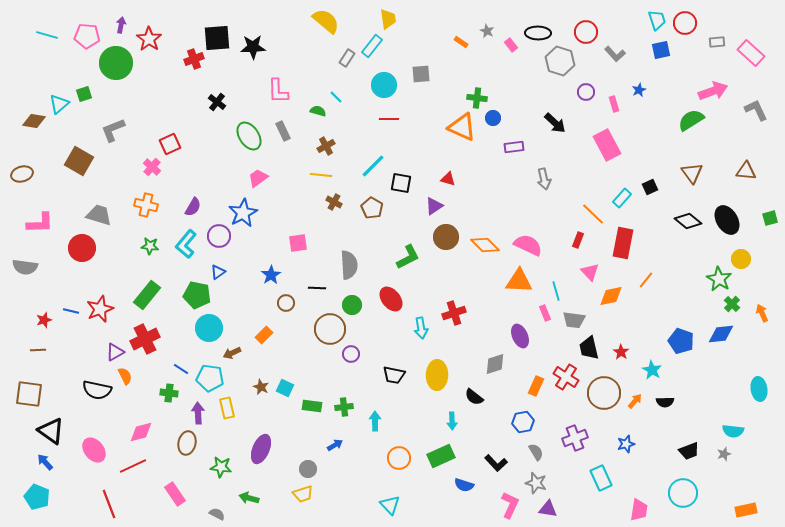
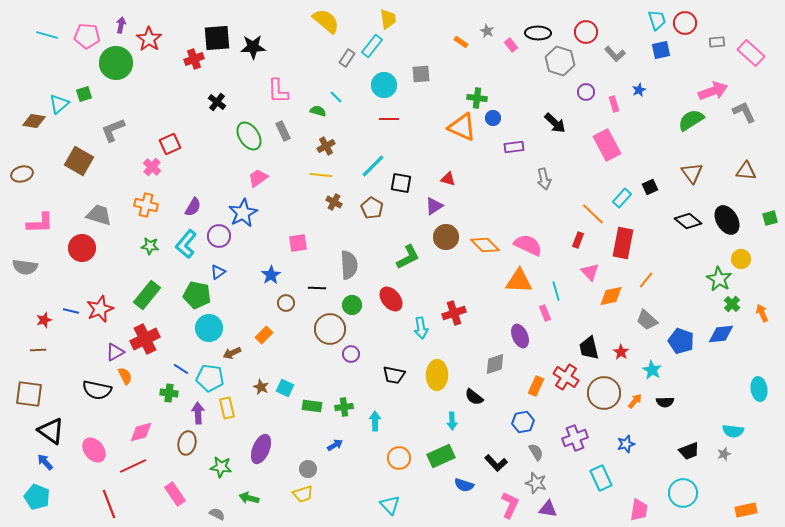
gray L-shape at (756, 110): moved 12 px left, 2 px down
gray trapezoid at (574, 320): moved 73 px right; rotated 35 degrees clockwise
